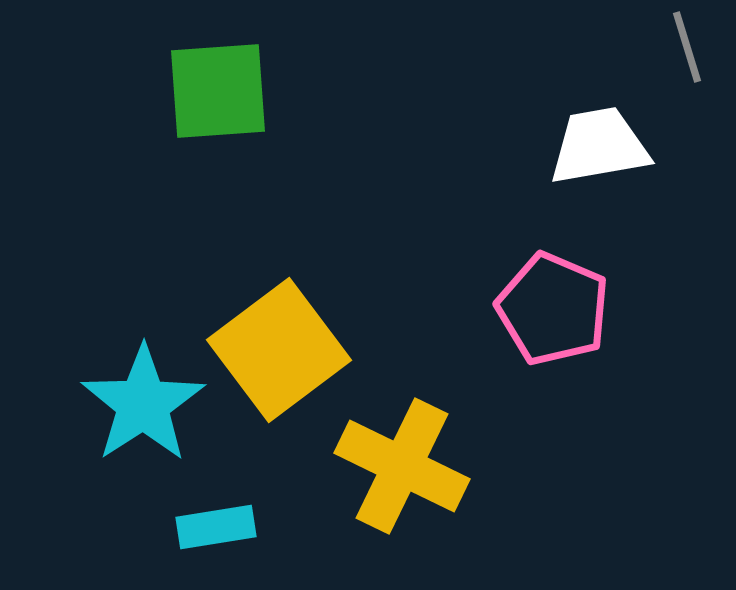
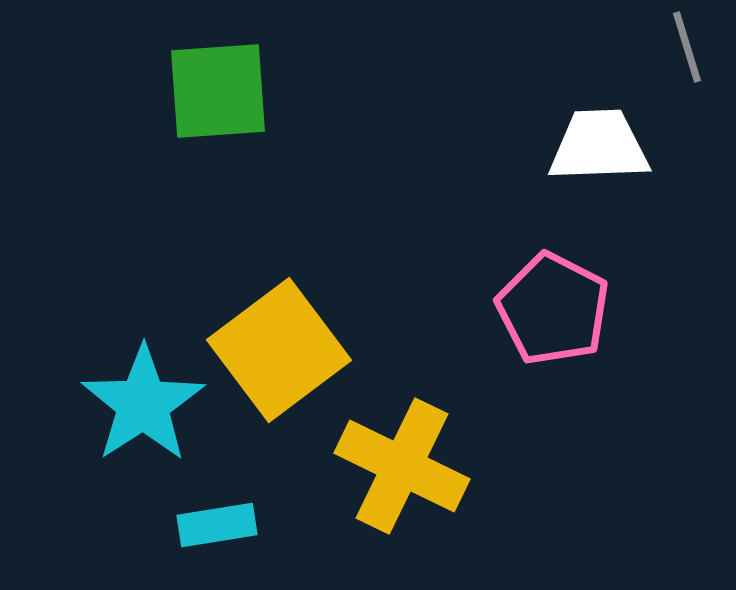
white trapezoid: rotated 8 degrees clockwise
pink pentagon: rotated 4 degrees clockwise
cyan rectangle: moved 1 px right, 2 px up
